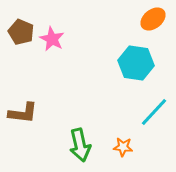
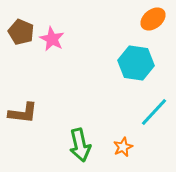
orange star: rotated 30 degrees counterclockwise
